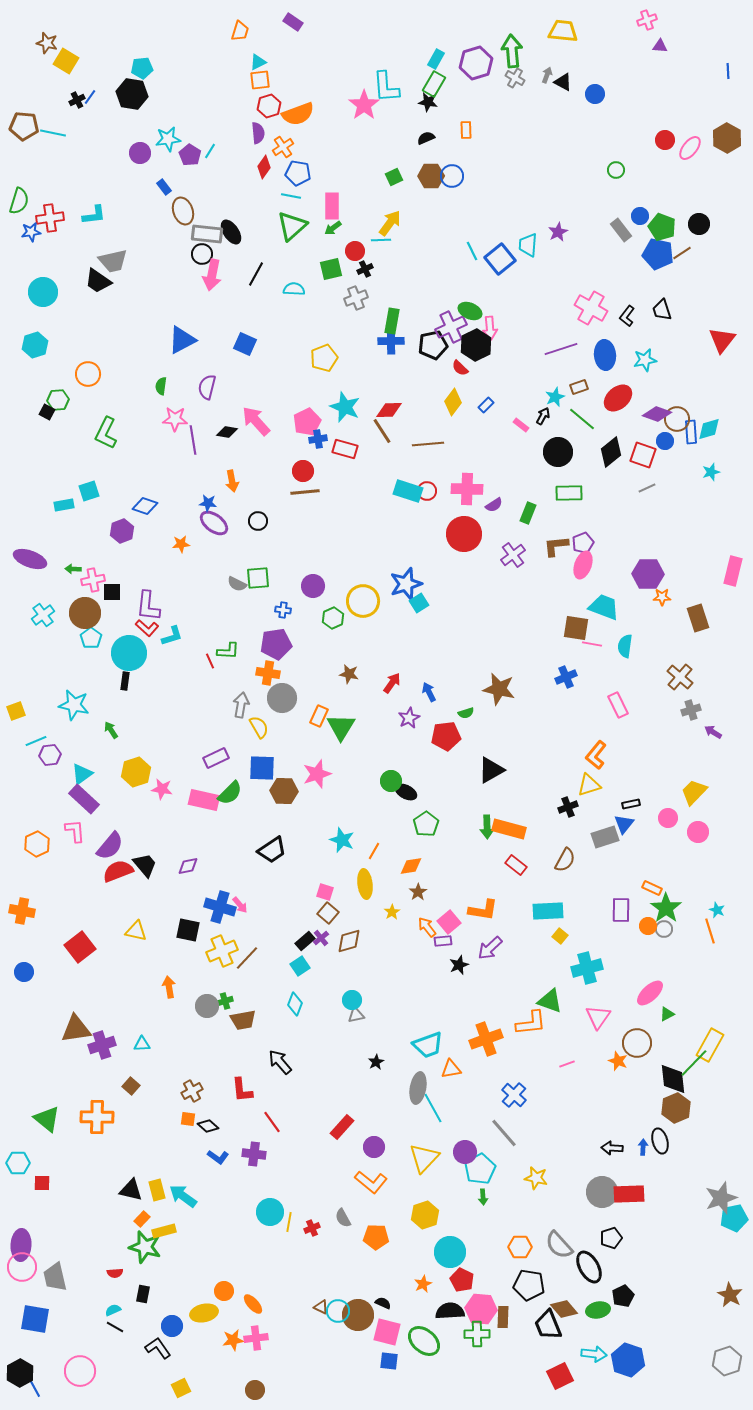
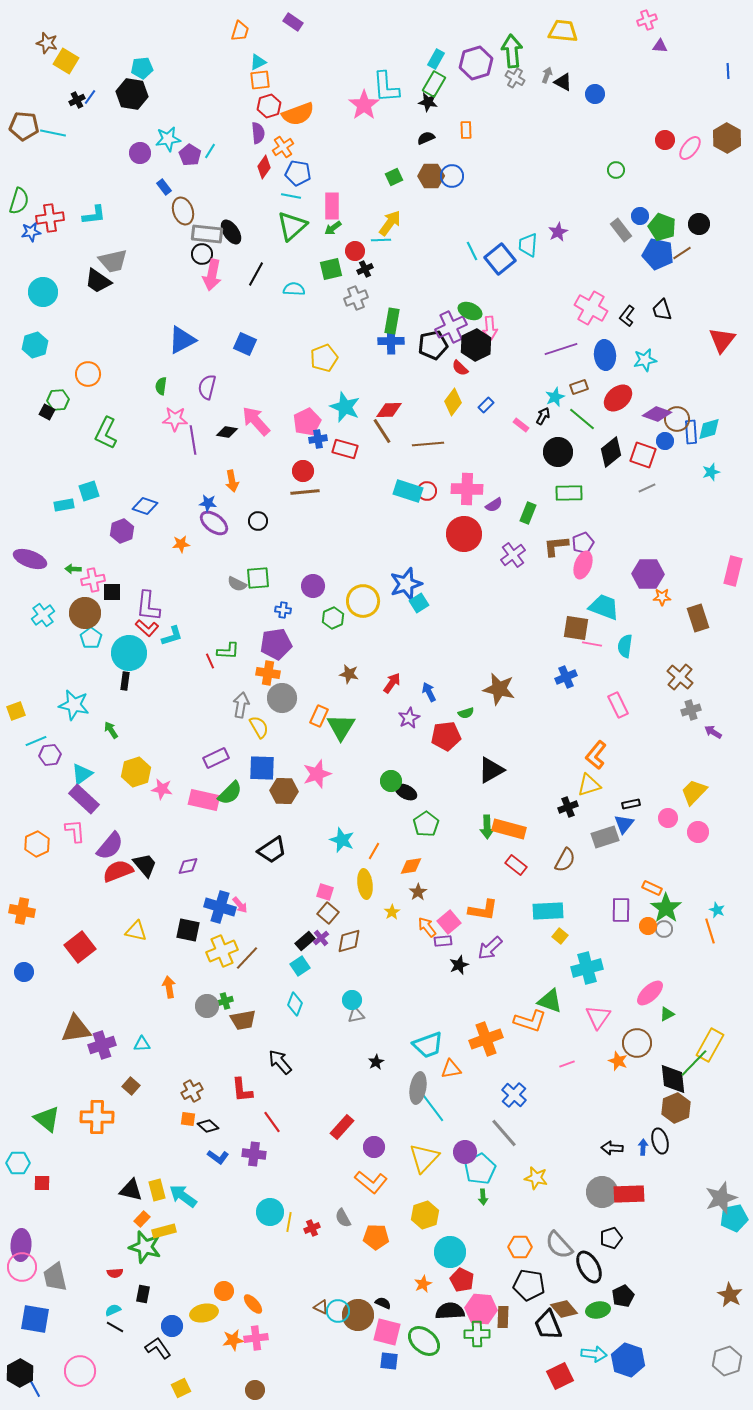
orange L-shape at (531, 1023): moved 1 px left, 2 px up; rotated 24 degrees clockwise
cyan line at (433, 1108): rotated 8 degrees counterclockwise
